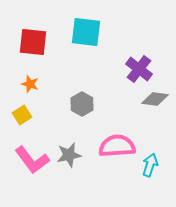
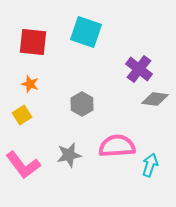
cyan square: rotated 12 degrees clockwise
pink L-shape: moved 9 px left, 5 px down
